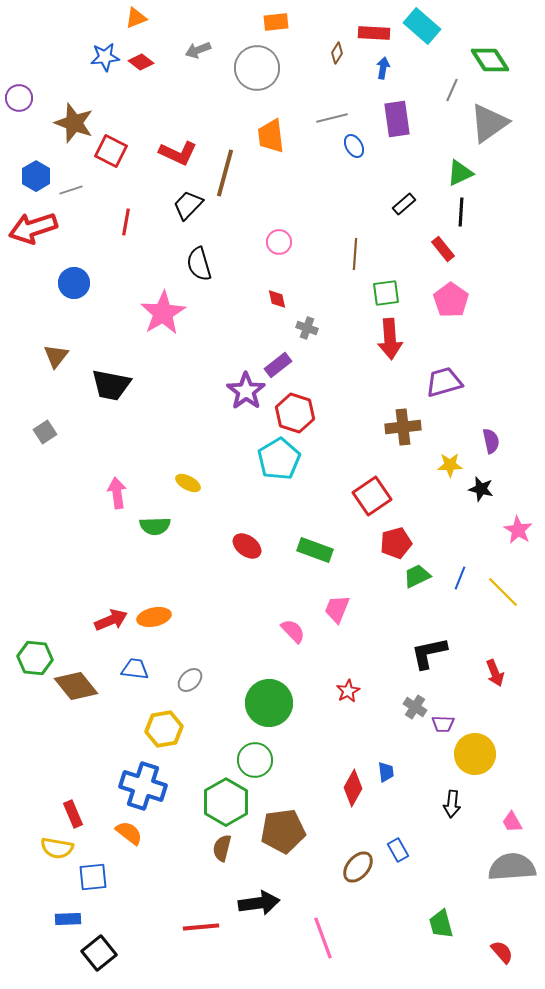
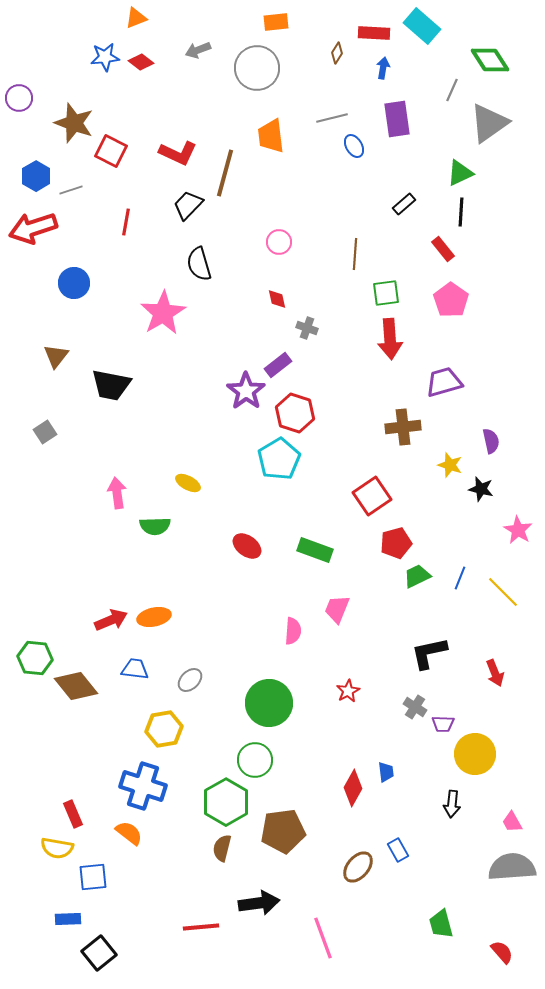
yellow star at (450, 465): rotated 20 degrees clockwise
pink semicircle at (293, 631): rotated 48 degrees clockwise
